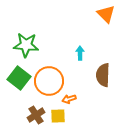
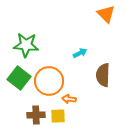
cyan arrow: rotated 64 degrees clockwise
orange arrow: rotated 24 degrees clockwise
brown cross: rotated 30 degrees clockwise
